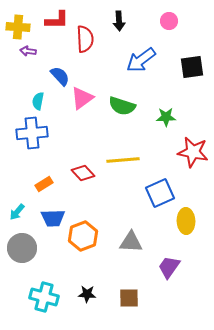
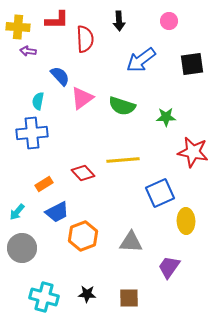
black square: moved 3 px up
blue trapezoid: moved 4 px right, 6 px up; rotated 25 degrees counterclockwise
